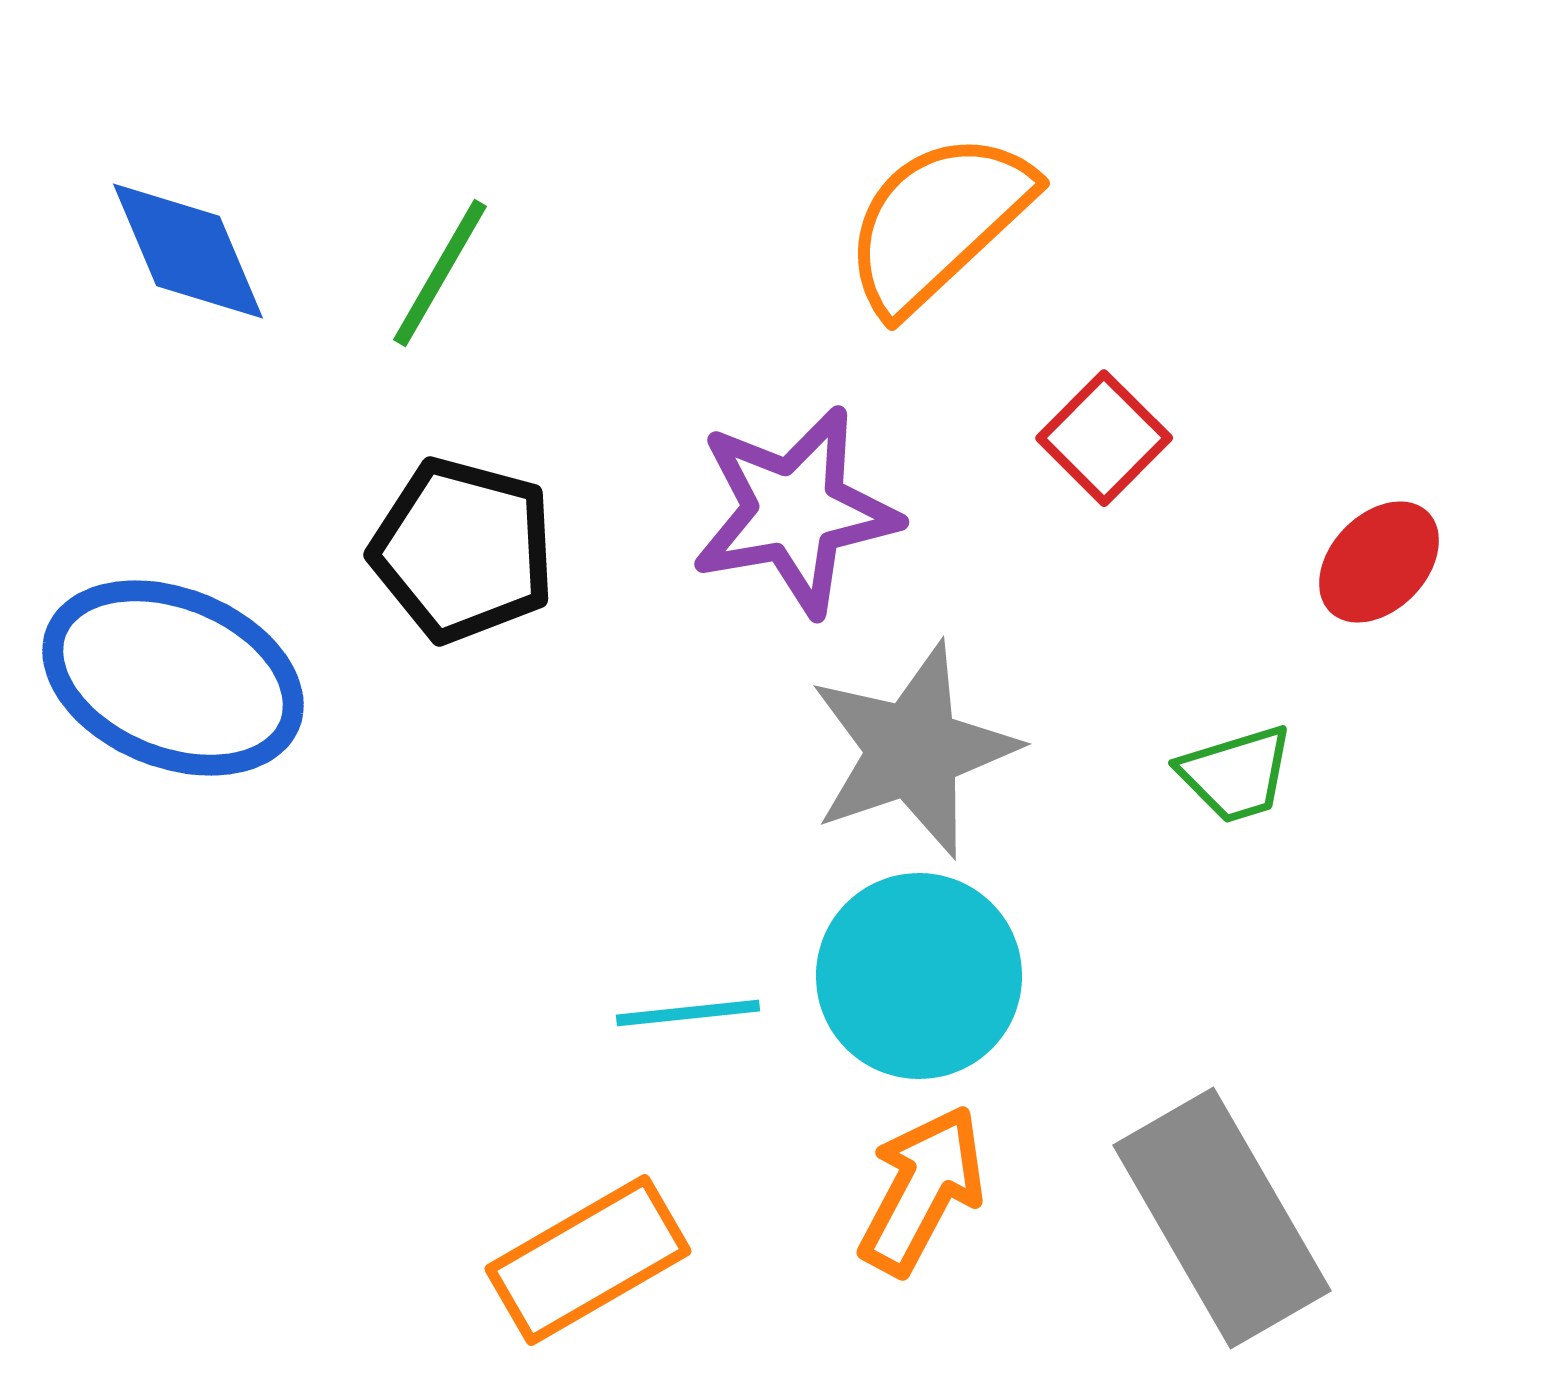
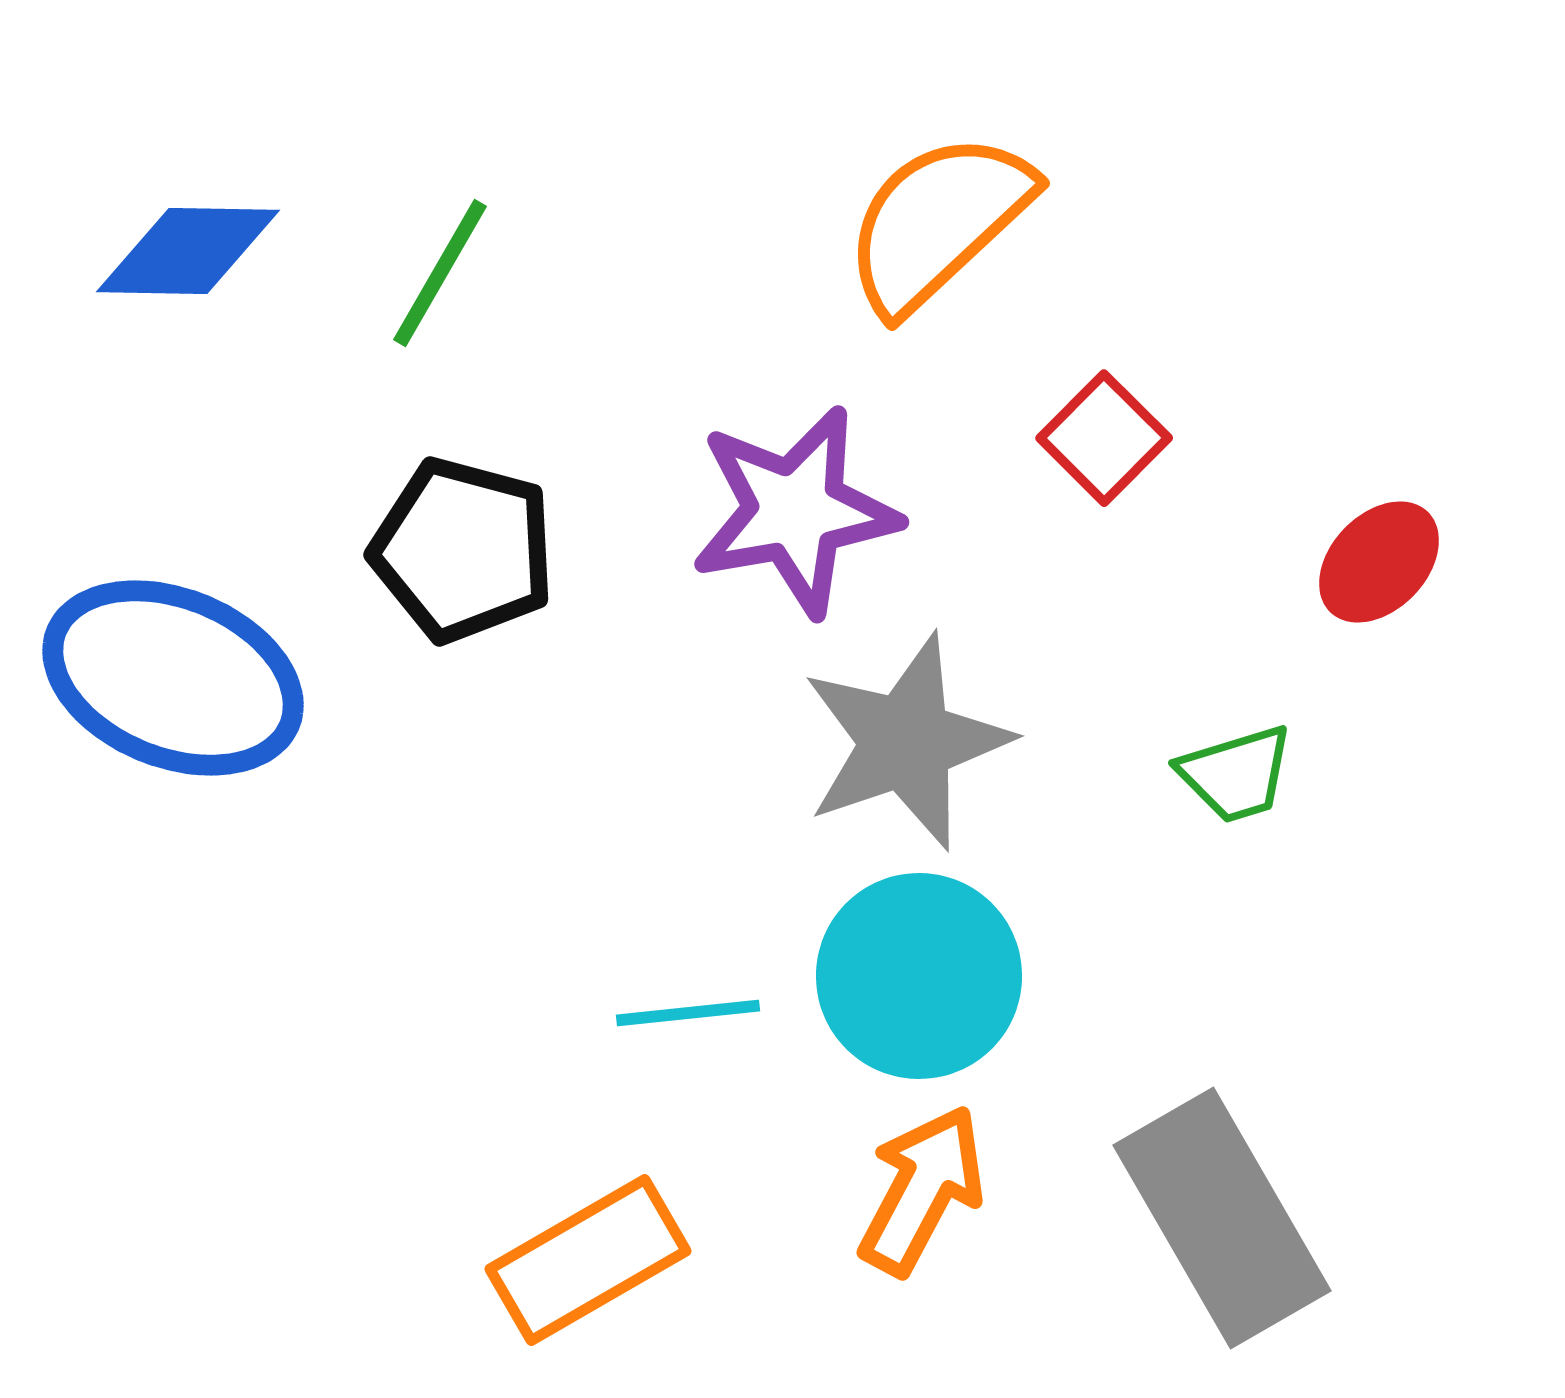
blue diamond: rotated 66 degrees counterclockwise
gray star: moved 7 px left, 8 px up
